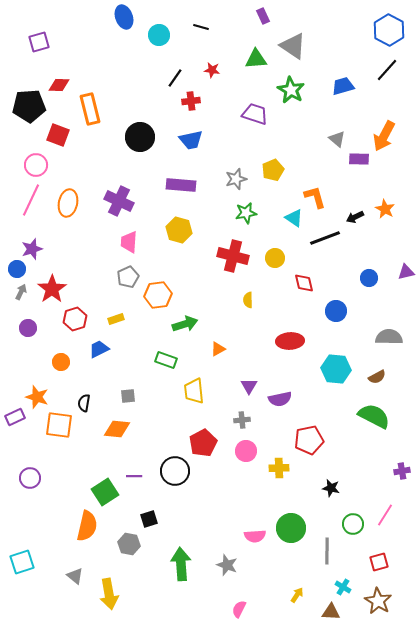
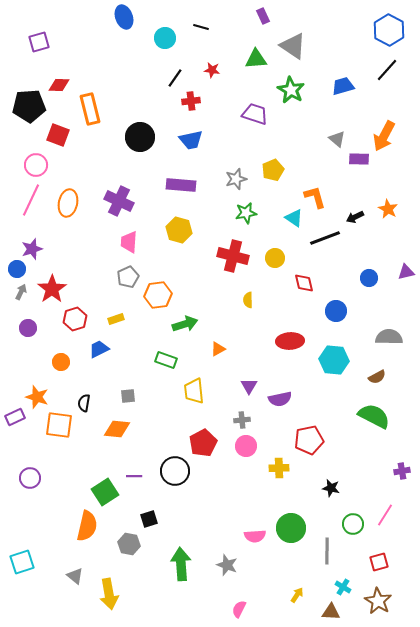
cyan circle at (159, 35): moved 6 px right, 3 px down
orange star at (385, 209): moved 3 px right
cyan hexagon at (336, 369): moved 2 px left, 9 px up
pink circle at (246, 451): moved 5 px up
